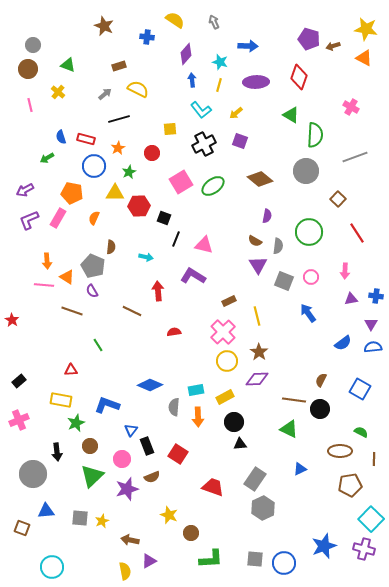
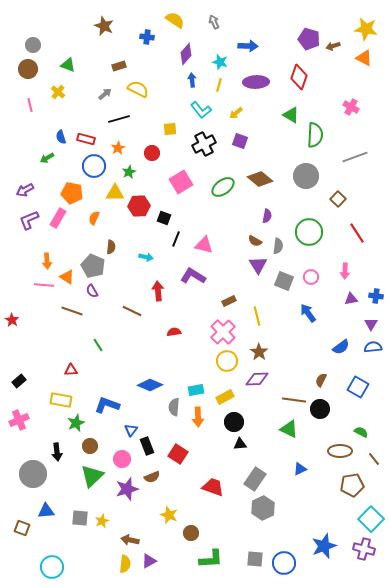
gray circle at (306, 171): moved 5 px down
green ellipse at (213, 186): moved 10 px right, 1 px down
blue semicircle at (343, 343): moved 2 px left, 4 px down
blue square at (360, 389): moved 2 px left, 2 px up
brown line at (374, 459): rotated 40 degrees counterclockwise
brown pentagon at (350, 485): moved 2 px right
yellow semicircle at (125, 571): moved 7 px up; rotated 18 degrees clockwise
